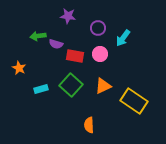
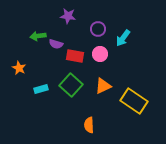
purple circle: moved 1 px down
